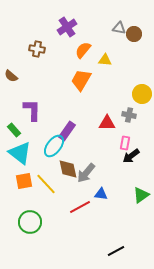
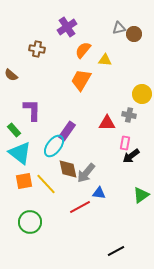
gray triangle: rotated 24 degrees counterclockwise
brown semicircle: moved 1 px up
blue triangle: moved 2 px left, 1 px up
